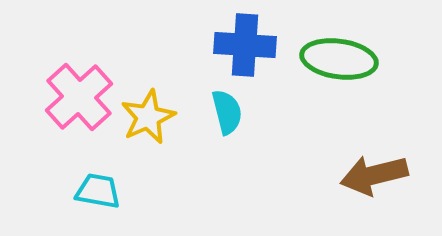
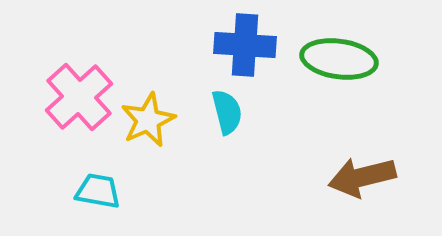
yellow star: moved 3 px down
brown arrow: moved 12 px left, 2 px down
